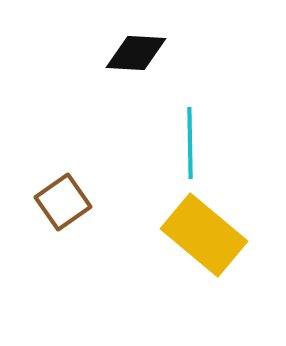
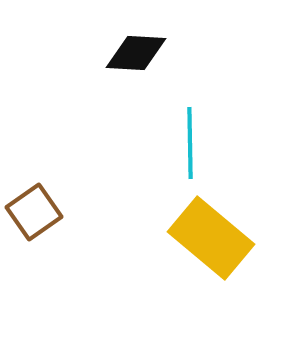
brown square: moved 29 px left, 10 px down
yellow rectangle: moved 7 px right, 3 px down
